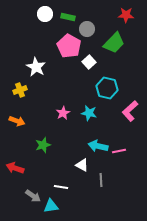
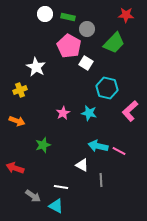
white square: moved 3 px left, 1 px down; rotated 16 degrees counterclockwise
pink line: rotated 40 degrees clockwise
cyan triangle: moved 5 px right; rotated 35 degrees clockwise
